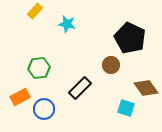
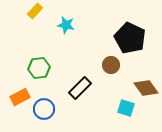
cyan star: moved 1 px left, 1 px down
